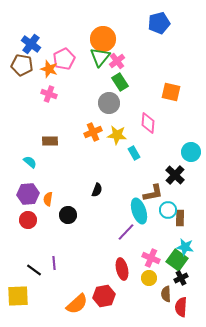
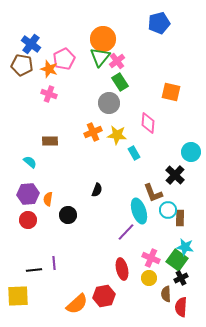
brown L-shape at (153, 193): rotated 80 degrees clockwise
black line at (34, 270): rotated 42 degrees counterclockwise
